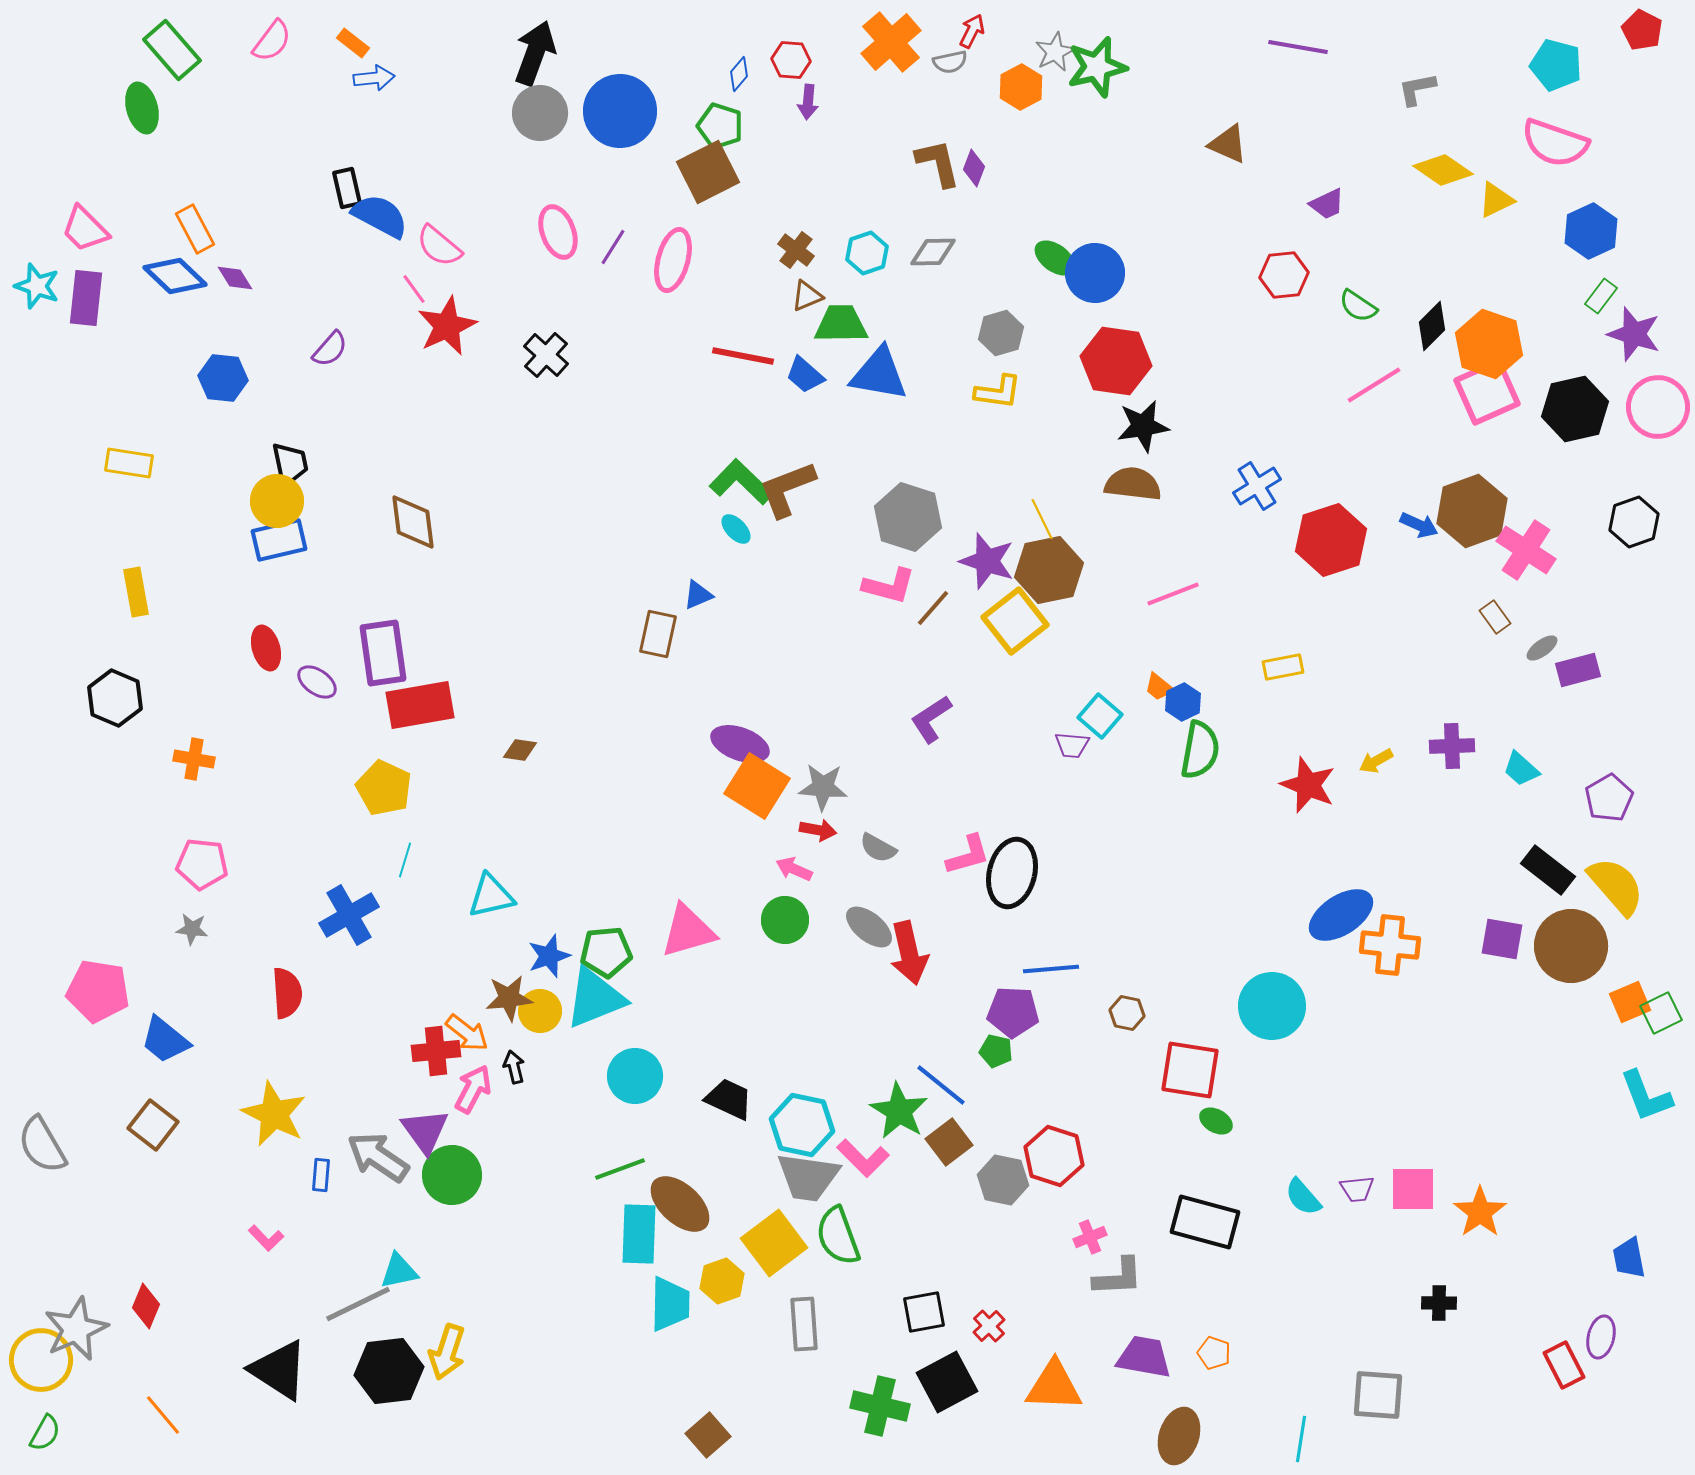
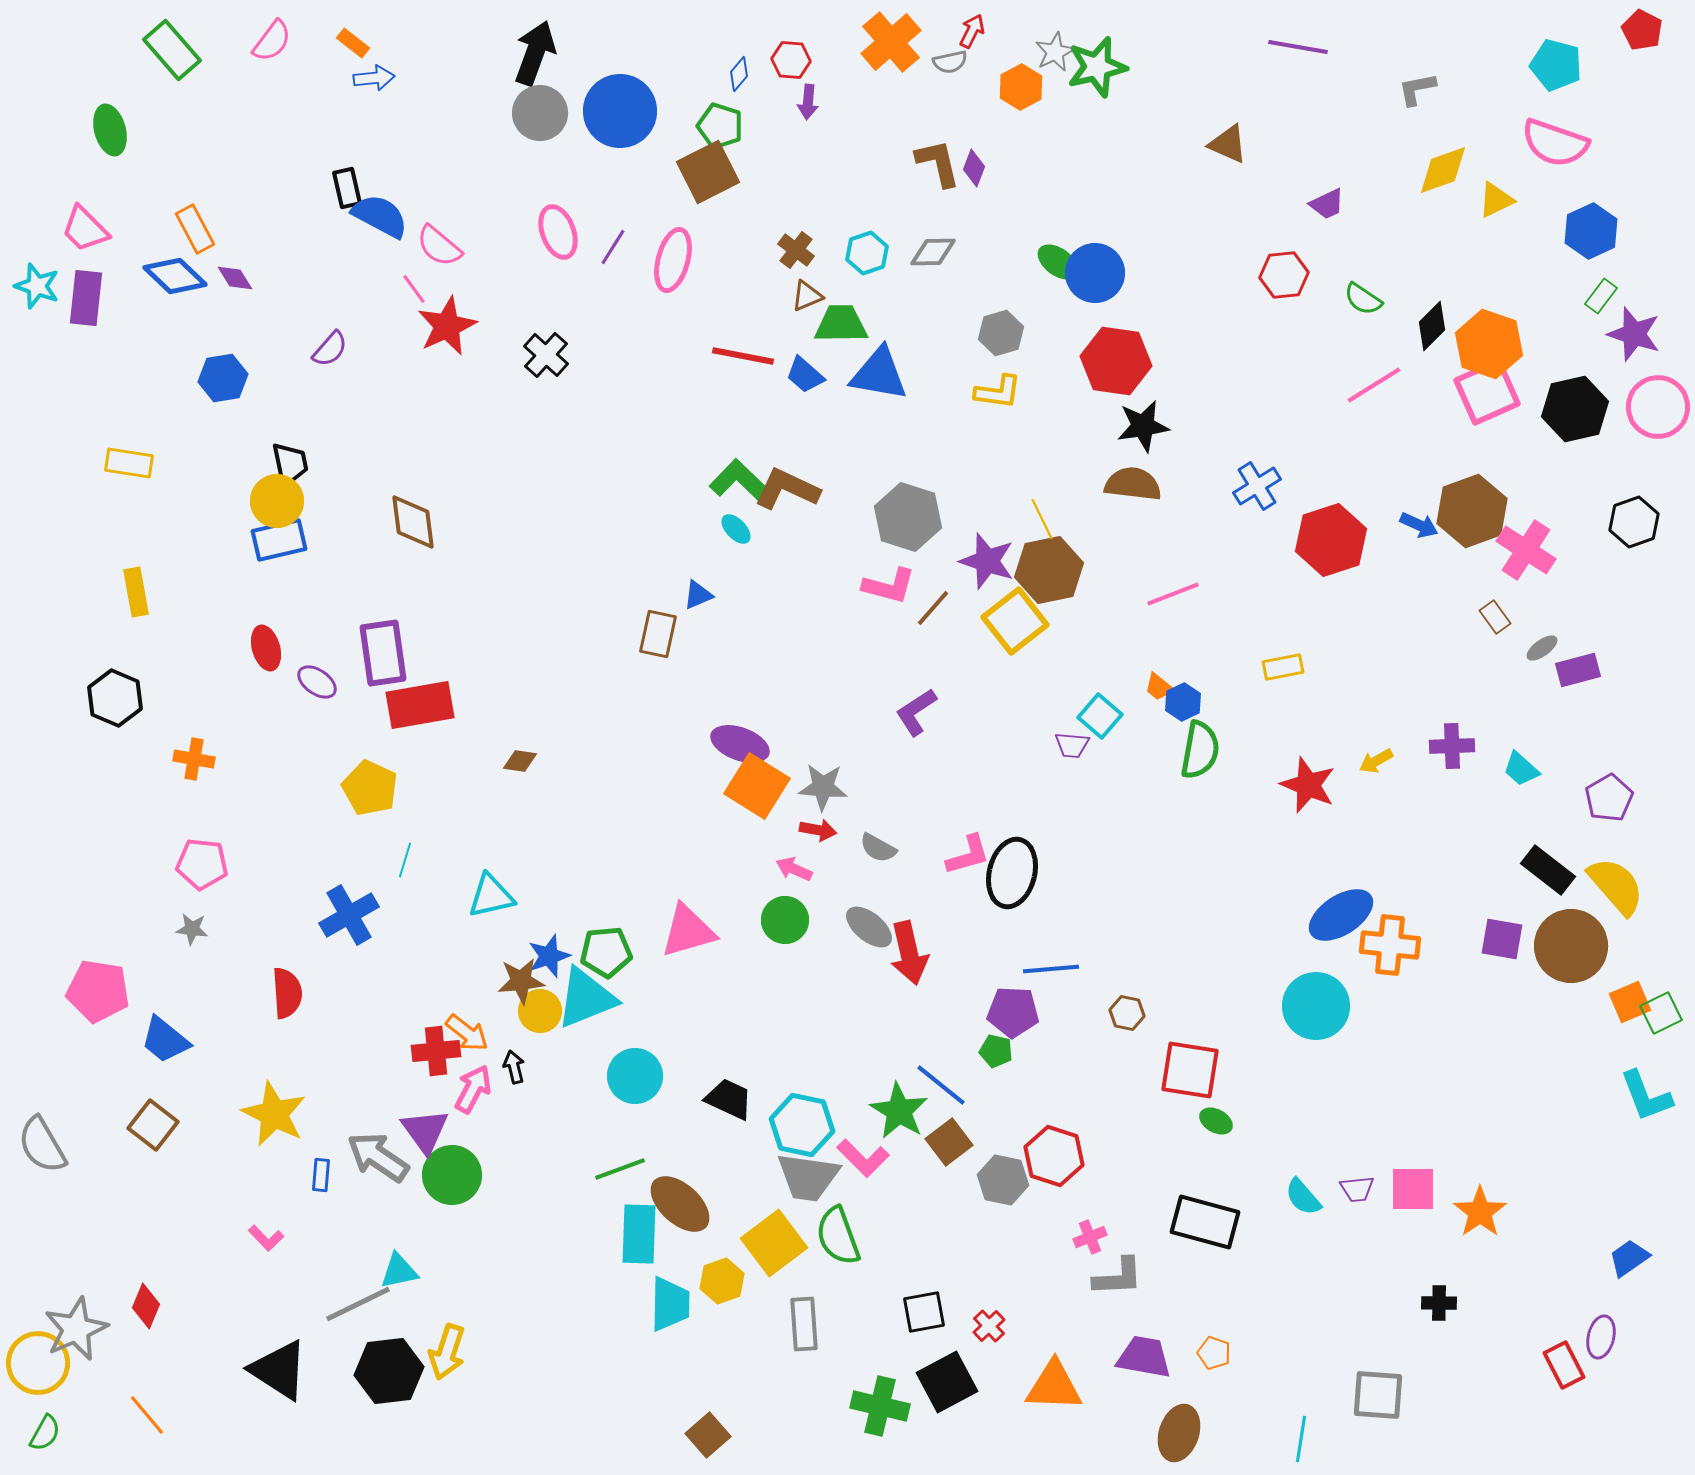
green ellipse at (142, 108): moved 32 px left, 22 px down
yellow diamond at (1443, 170): rotated 54 degrees counterclockwise
green ellipse at (1055, 258): moved 3 px right, 4 px down
green semicircle at (1358, 306): moved 5 px right, 7 px up
blue hexagon at (223, 378): rotated 15 degrees counterclockwise
brown L-shape at (787, 489): rotated 46 degrees clockwise
purple L-shape at (931, 719): moved 15 px left, 7 px up
brown diamond at (520, 750): moved 11 px down
yellow pentagon at (384, 788): moved 14 px left
brown star at (509, 998): moved 12 px right, 17 px up
cyan triangle at (595, 998): moved 9 px left
cyan circle at (1272, 1006): moved 44 px right
blue trapezoid at (1629, 1258): rotated 66 degrees clockwise
yellow circle at (41, 1360): moved 3 px left, 3 px down
orange line at (163, 1415): moved 16 px left
brown ellipse at (1179, 1436): moved 3 px up
